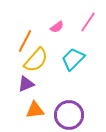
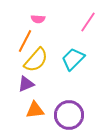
pink semicircle: moved 19 px left, 8 px up; rotated 40 degrees clockwise
